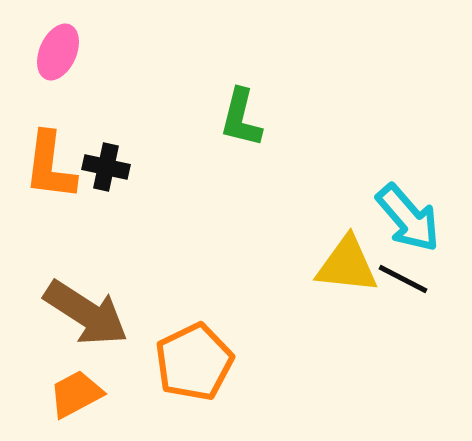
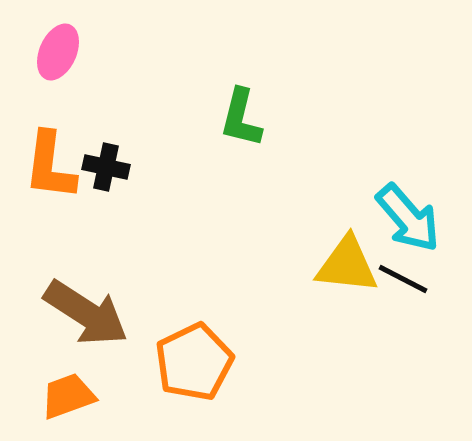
orange trapezoid: moved 8 px left, 2 px down; rotated 8 degrees clockwise
